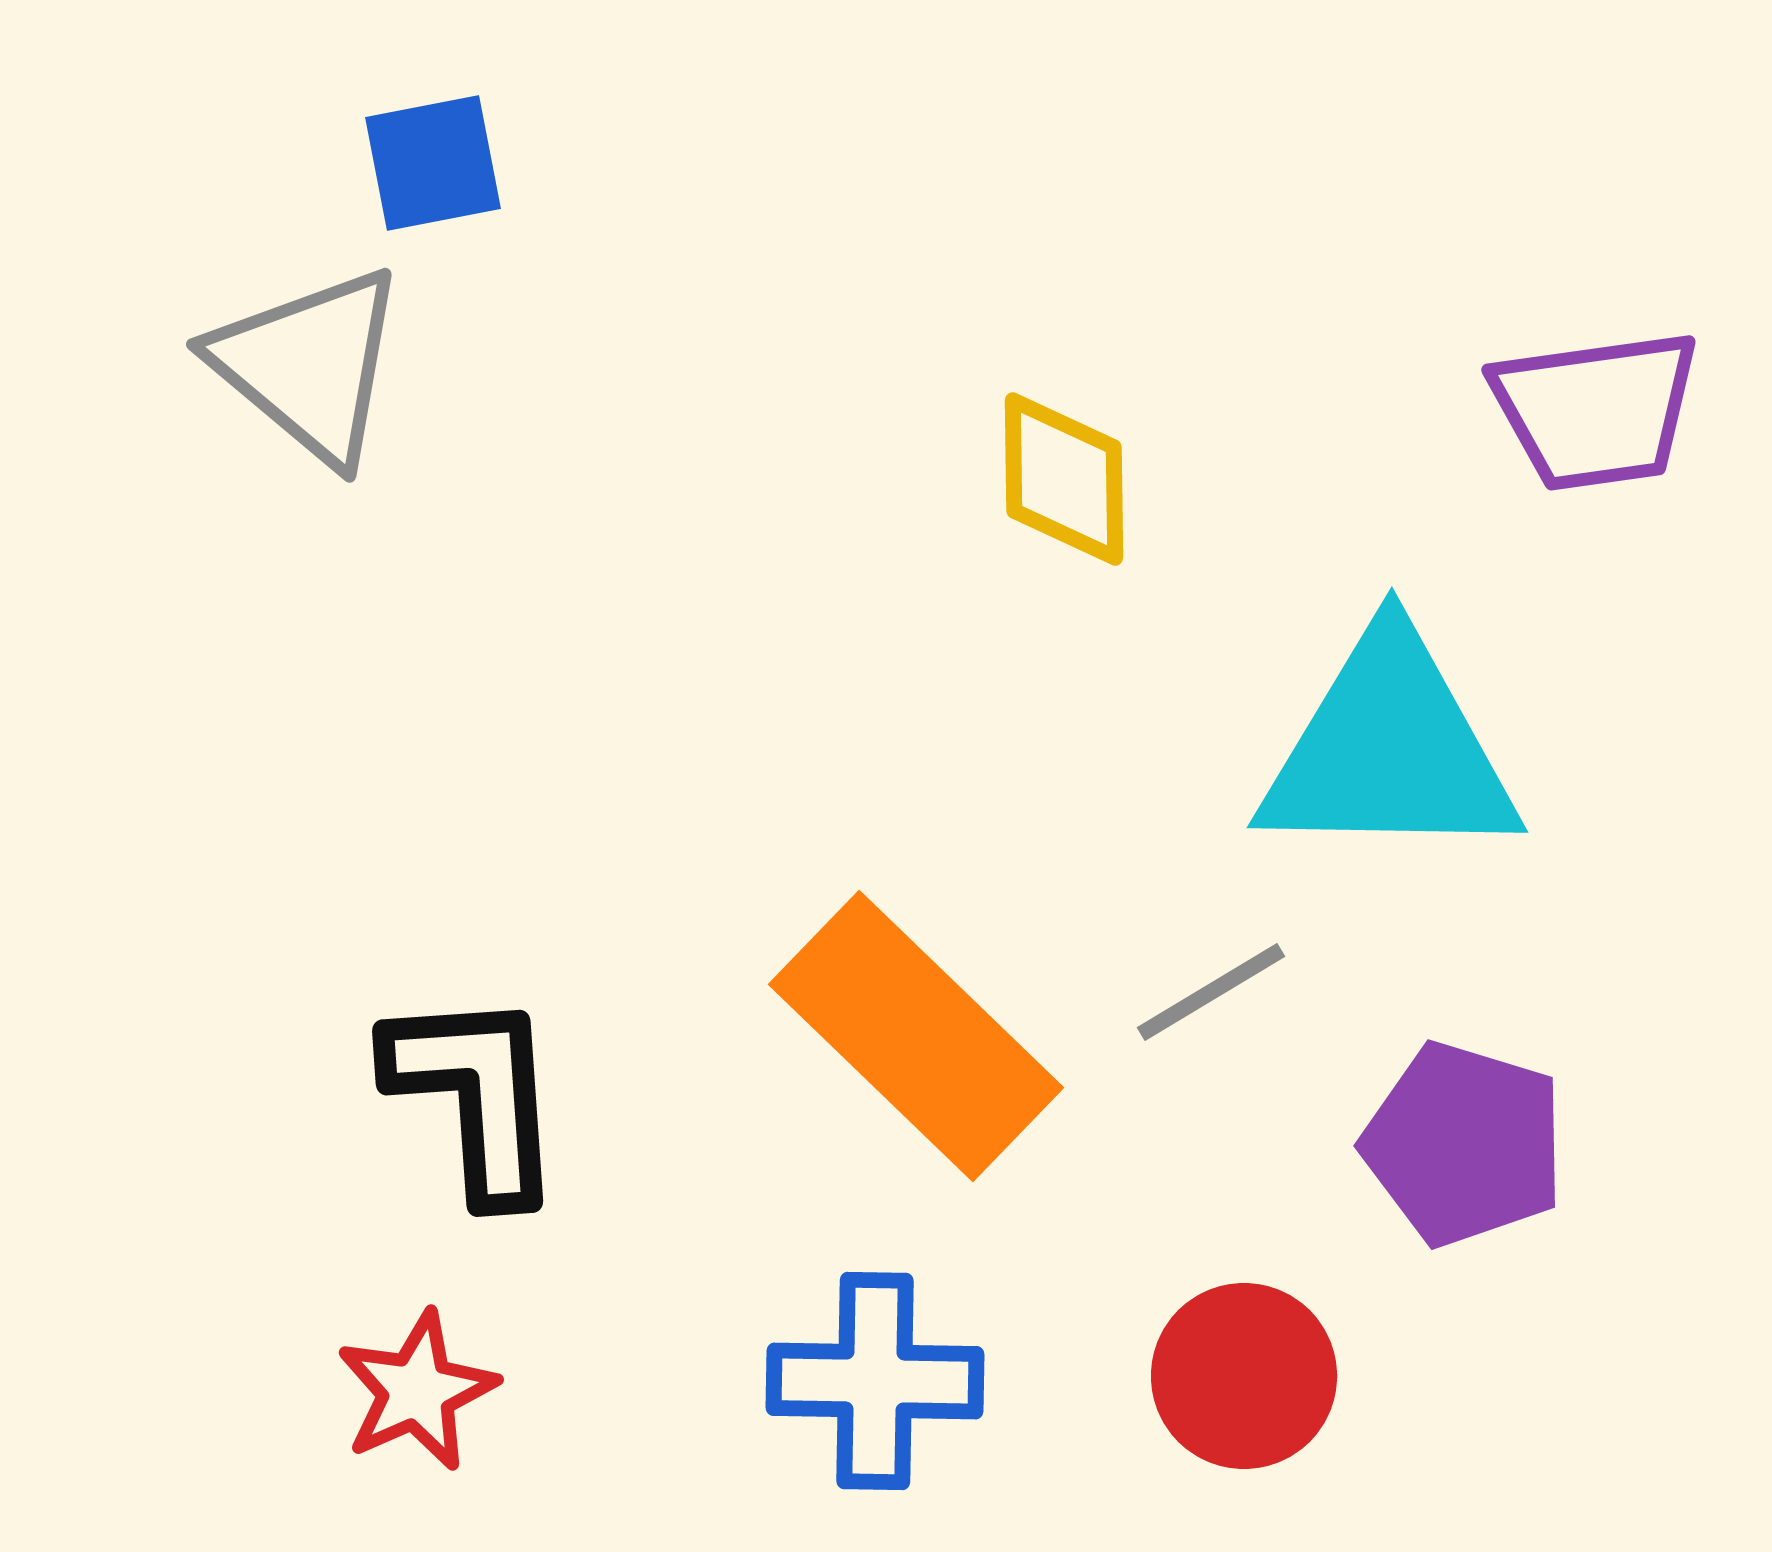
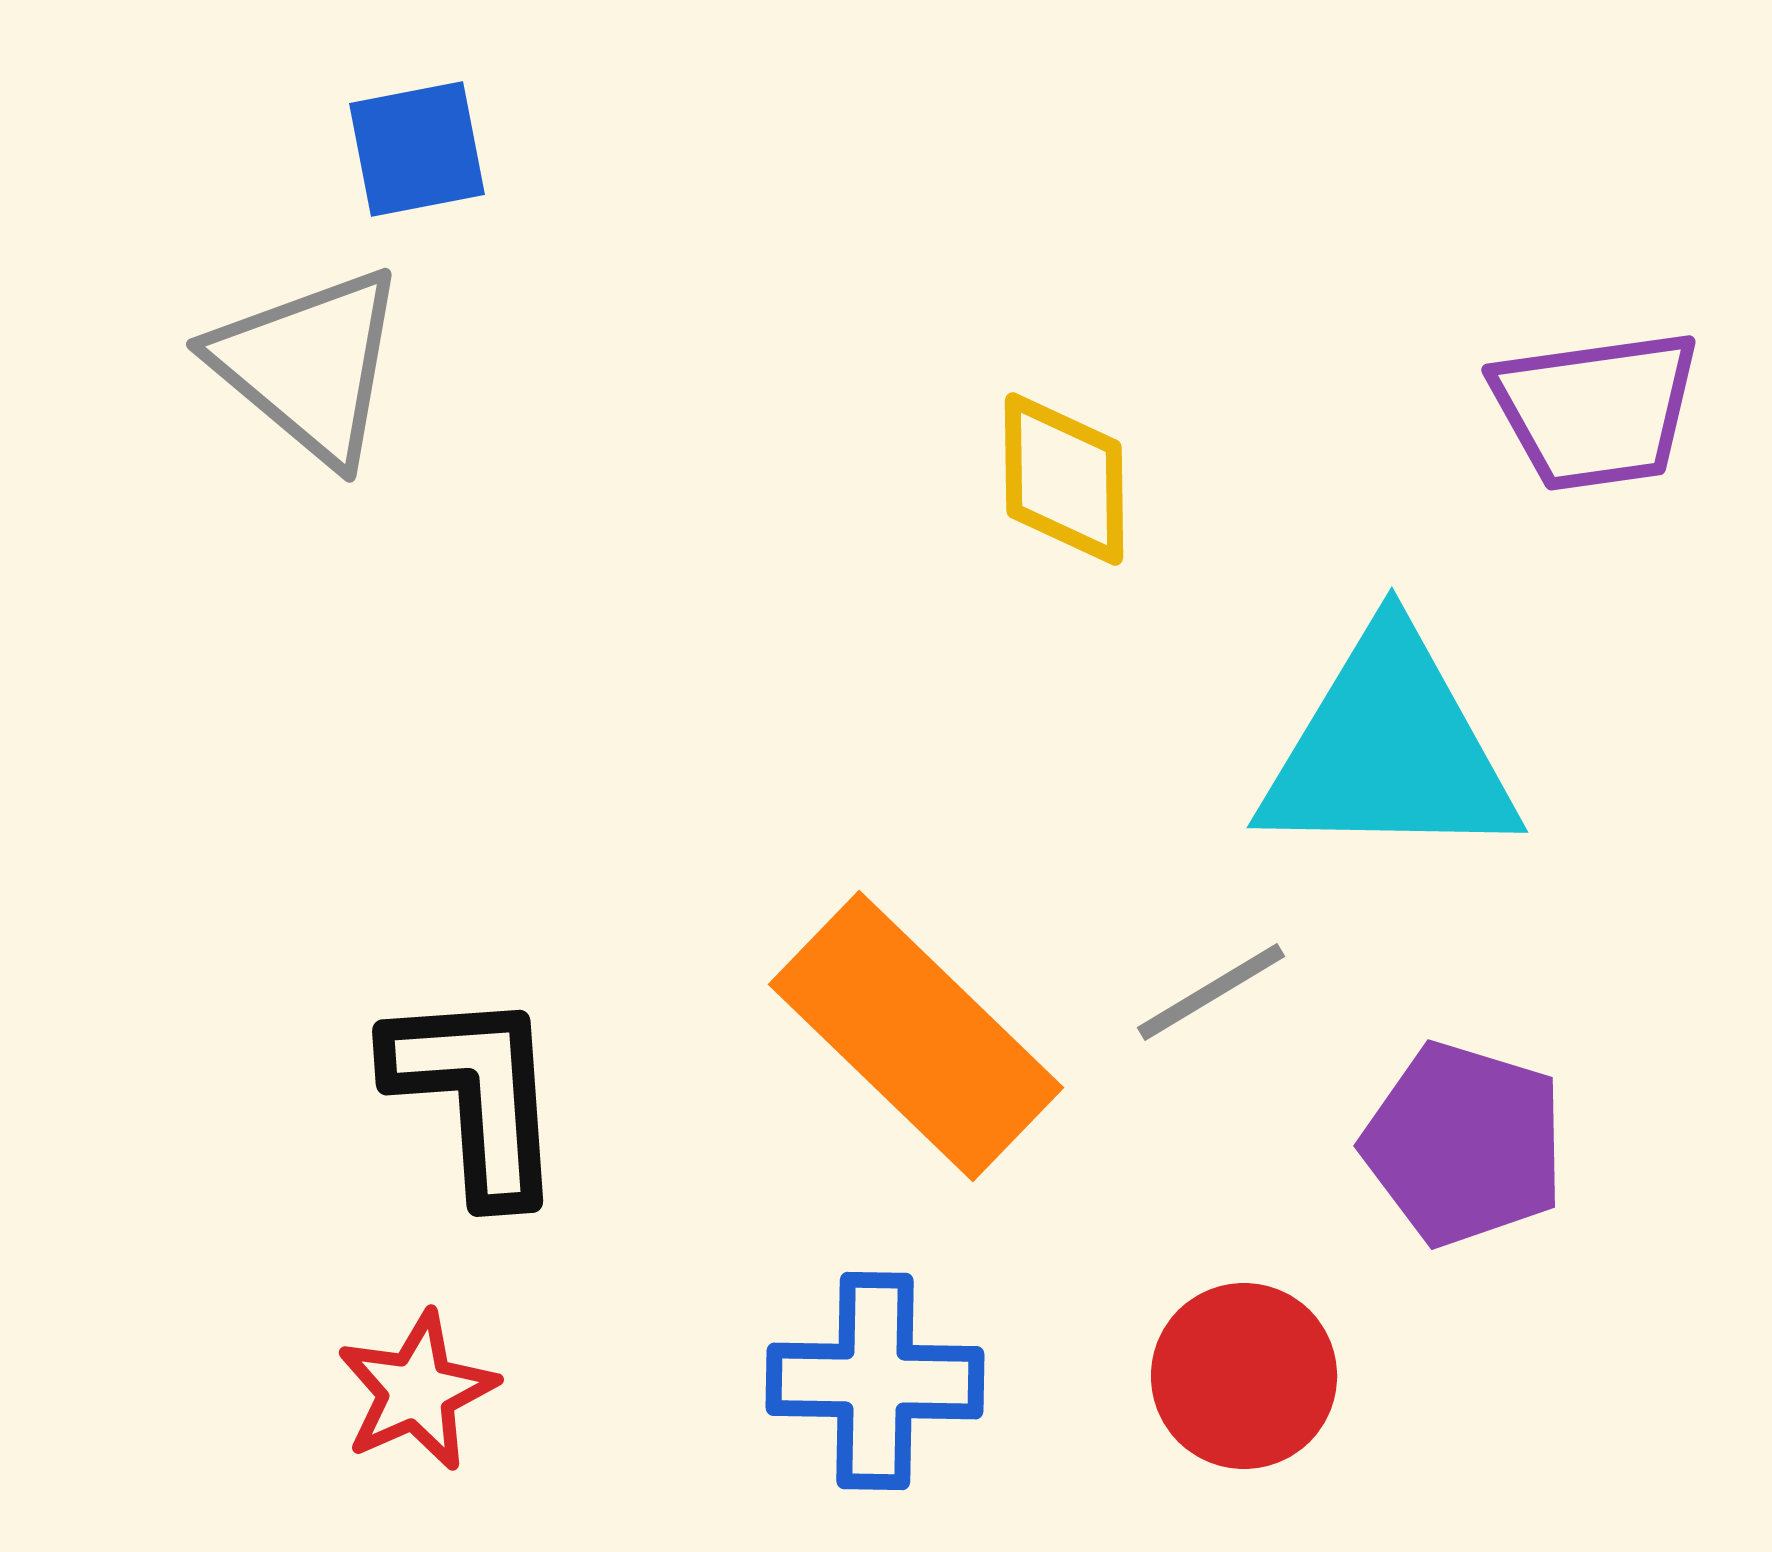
blue square: moved 16 px left, 14 px up
